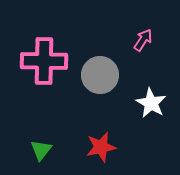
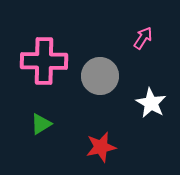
pink arrow: moved 2 px up
gray circle: moved 1 px down
green triangle: moved 26 px up; rotated 20 degrees clockwise
